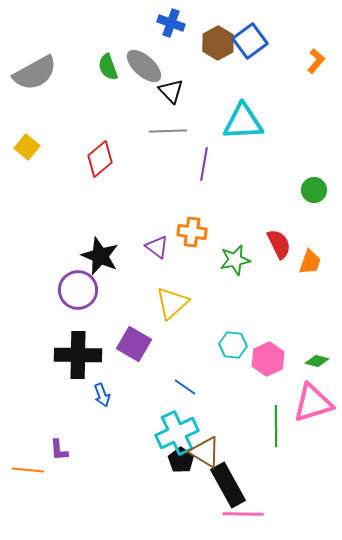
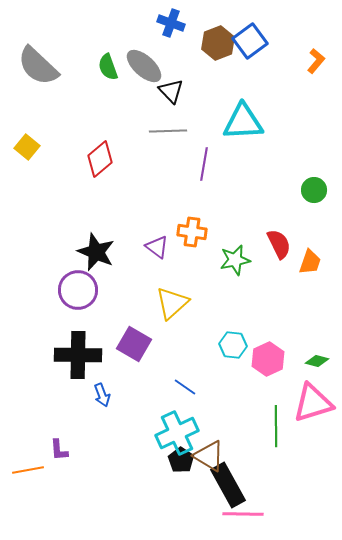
brown hexagon: rotated 8 degrees clockwise
gray semicircle: moved 3 px right, 7 px up; rotated 72 degrees clockwise
black star: moved 4 px left, 4 px up
brown triangle: moved 4 px right, 4 px down
orange line: rotated 16 degrees counterclockwise
